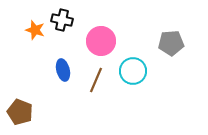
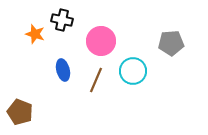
orange star: moved 4 px down
